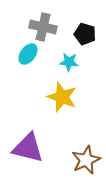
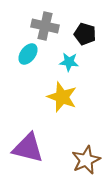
gray cross: moved 2 px right, 1 px up
